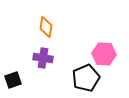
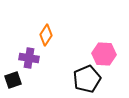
orange diamond: moved 8 px down; rotated 25 degrees clockwise
purple cross: moved 14 px left
black pentagon: moved 1 px right, 1 px down
